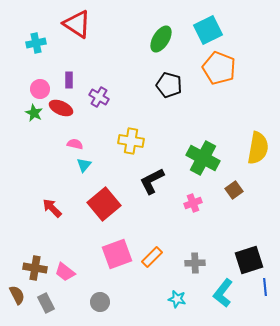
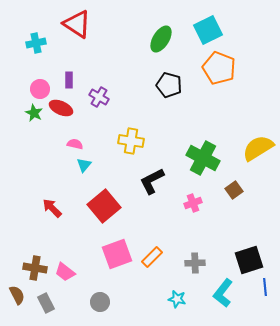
yellow semicircle: rotated 132 degrees counterclockwise
red square: moved 2 px down
